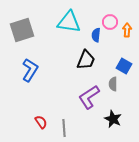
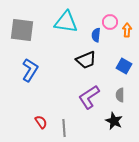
cyan triangle: moved 3 px left
gray square: rotated 25 degrees clockwise
black trapezoid: rotated 45 degrees clockwise
gray semicircle: moved 7 px right, 11 px down
black star: moved 1 px right, 2 px down
